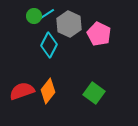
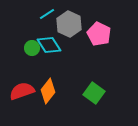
green circle: moved 2 px left, 32 px down
cyan diamond: rotated 60 degrees counterclockwise
